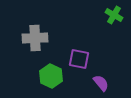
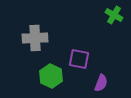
purple semicircle: rotated 60 degrees clockwise
